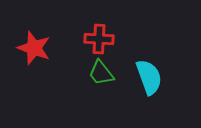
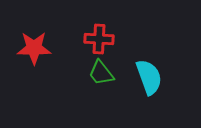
red star: rotated 20 degrees counterclockwise
